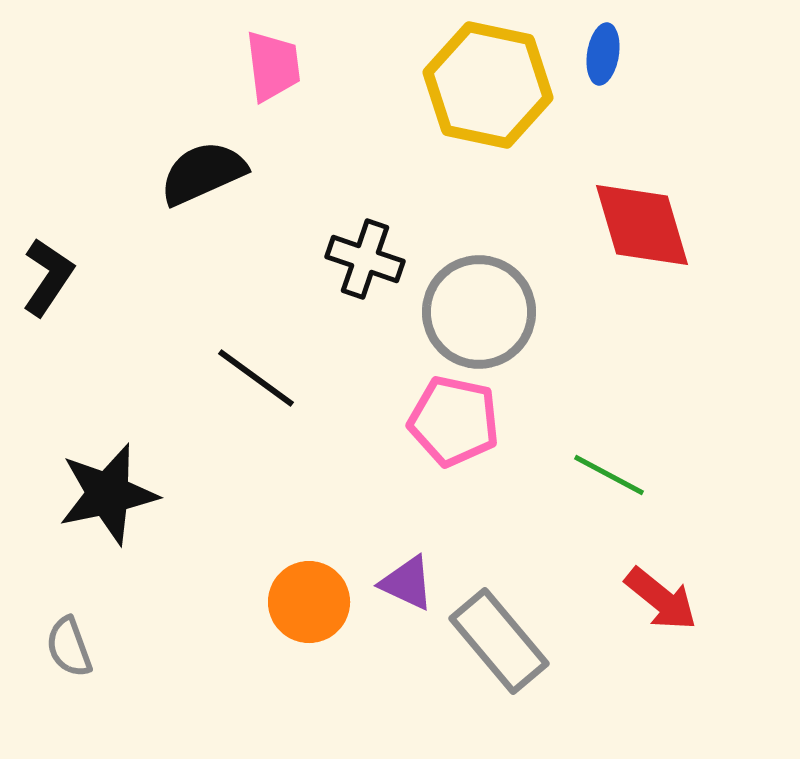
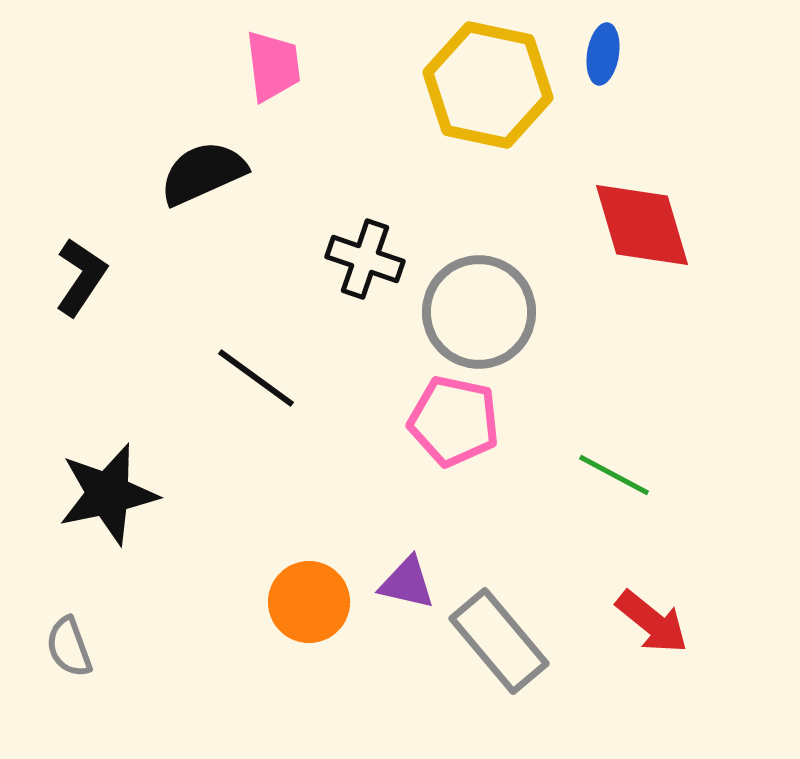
black L-shape: moved 33 px right
green line: moved 5 px right
purple triangle: rotated 12 degrees counterclockwise
red arrow: moved 9 px left, 23 px down
